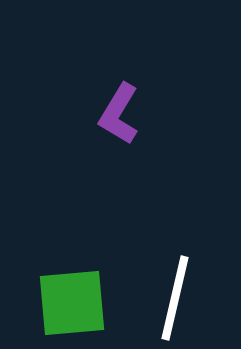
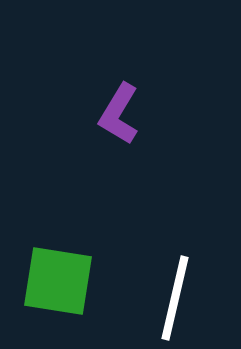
green square: moved 14 px left, 22 px up; rotated 14 degrees clockwise
